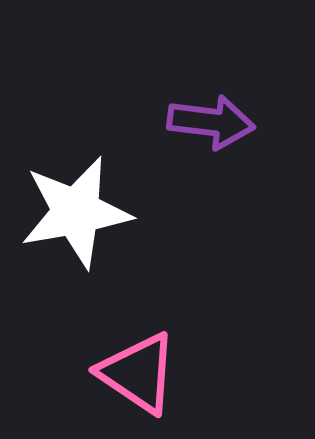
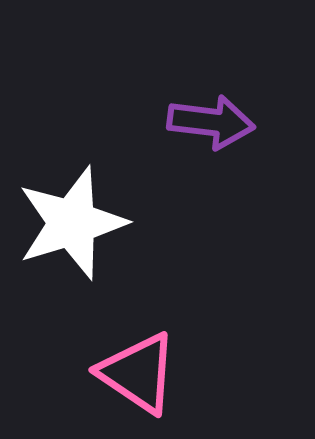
white star: moved 4 px left, 11 px down; rotated 7 degrees counterclockwise
